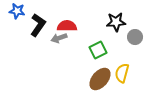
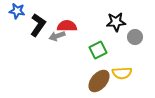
gray arrow: moved 2 px left, 2 px up
yellow semicircle: rotated 108 degrees counterclockwise
brown ellipse: moved 1 px left, 2 px down
